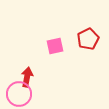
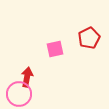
red pentagon: moved 1 px right, 1 px up
pink square: moved 3 px down
